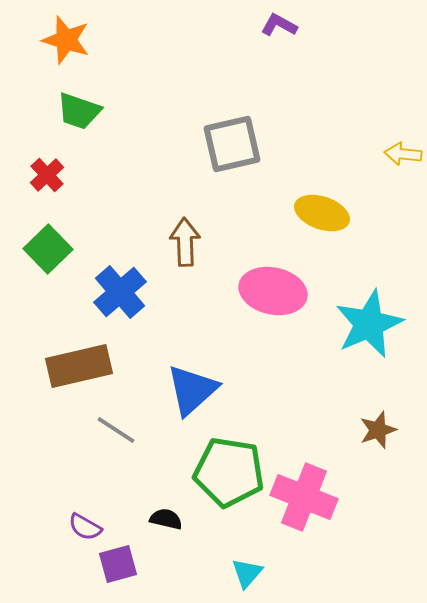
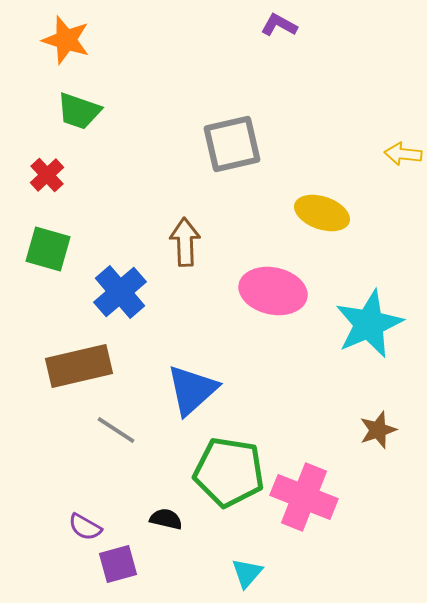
green square: rotated 30 degrees counterclockwise
